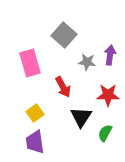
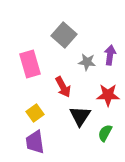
pink rectangle: moved 1 px down
black triangle: moved 1 px left, 1 px up
